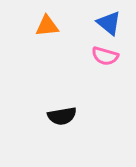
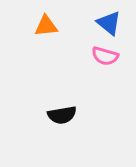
orange triangle: moved 1 px left
black semicircle: moved 1 px up
